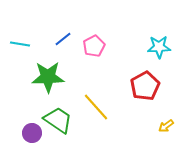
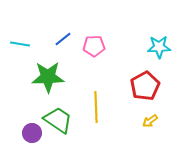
pink pentagon: rotated 25 degrees clockwise
yellow line: rotated 40 degrees clockwise
yellow arrow: moved 16 px left, 5 px up
